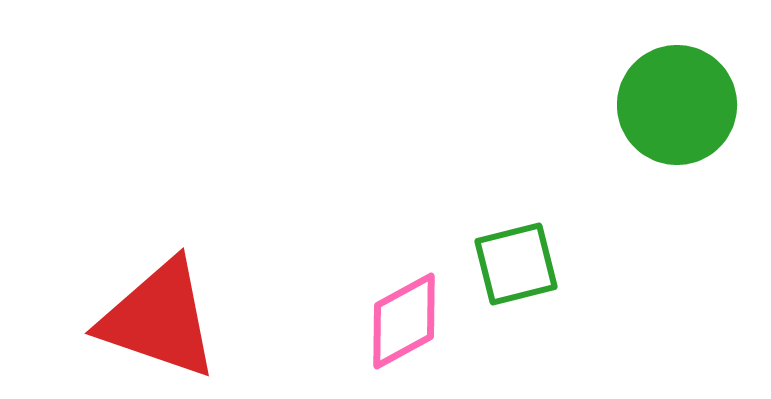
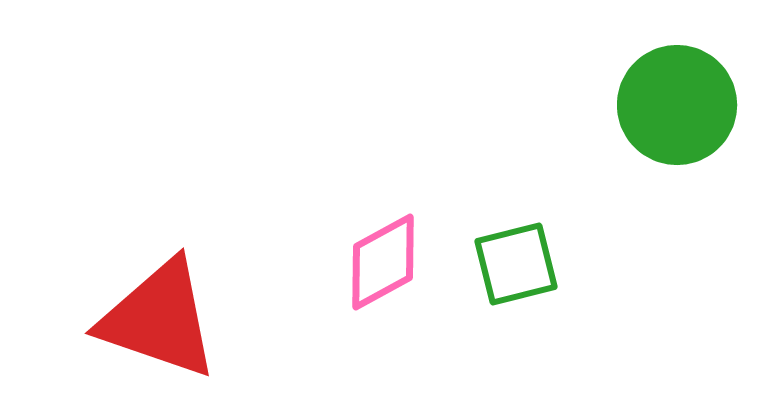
pink diamond: moved 21 px left, 59 px up
